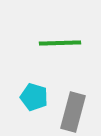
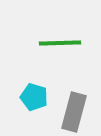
gray rectangle: moved 1 px right
